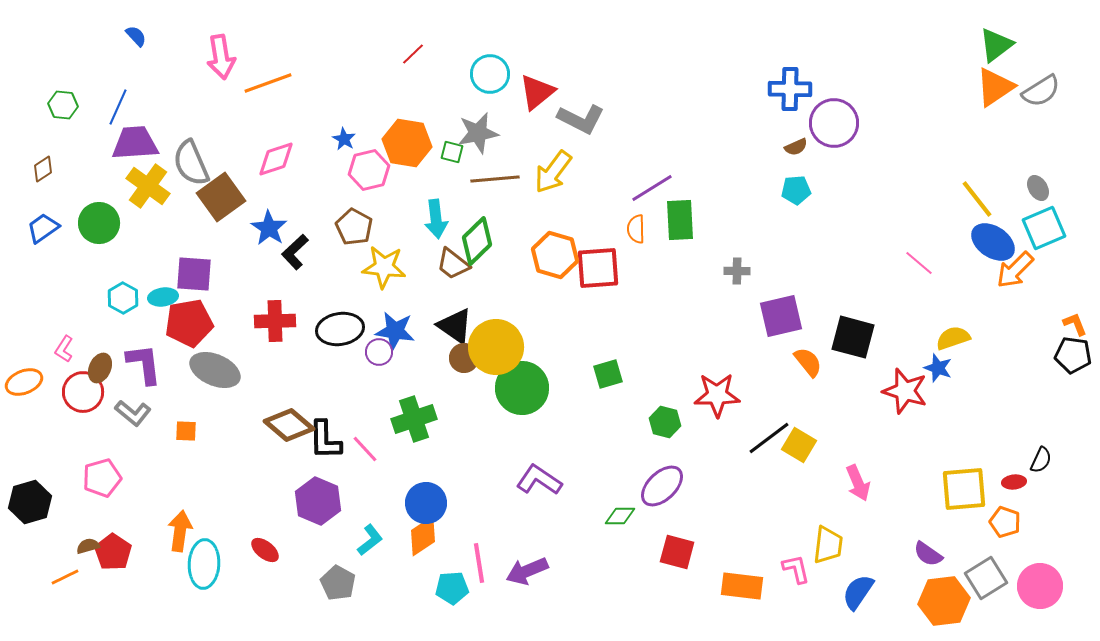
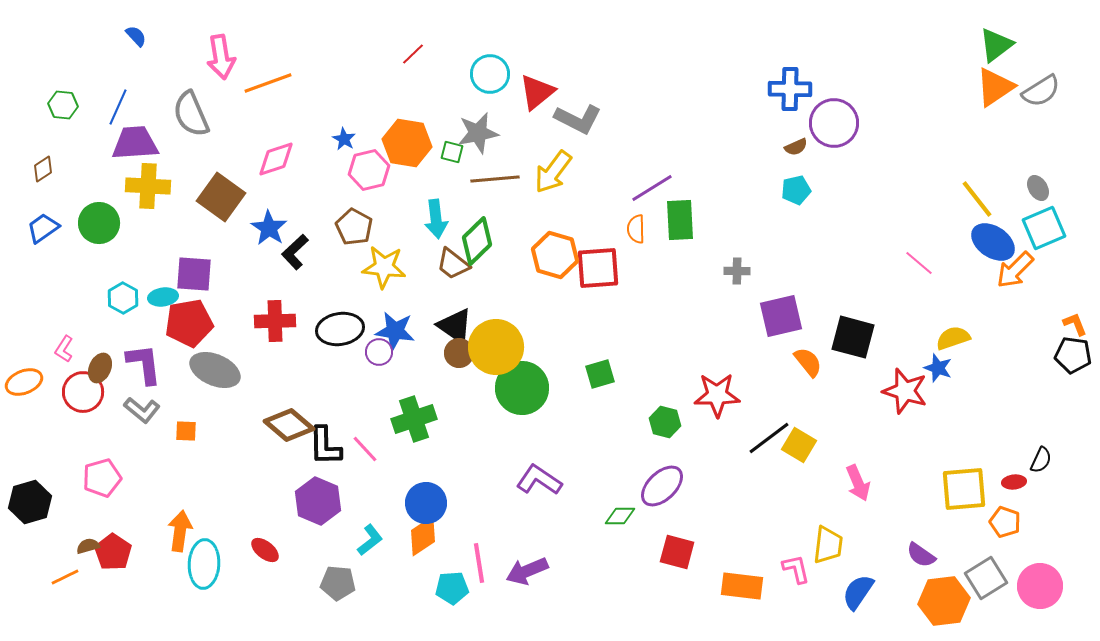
gray L-shape at (581, 119): moved 3 px left
gray semicircle at (191, 163): moved 49 px up
yellow cross at (148, 186): rotated 33 degrees counterclockwise
cyan pentagon at (796, 190): rotated 8 degrees counterclockwise
brown square at (221, 197): rotated 18 degrees counterclockwise
brown circle at (464, 358): moved 5 px left, 5 px up
green square at (608, 374): moved 8 px left
gray L-shape at (133, 413): moved 9 px right, 3 px up
black L-shape at (325, 440): moved 6 px down
purple semicircle at (928, 554): moved 7 px left, 1 px down
gray pentagon at (338, 583): rotated 24 degrees counterclockwise
